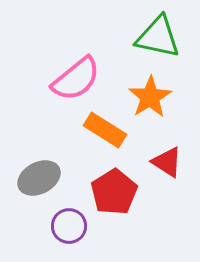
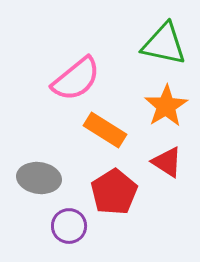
green triangle: moved 6 px right, 7 px down
orange star: moved 16 px right, 9 px down
gray ellipse: rotated 36 degrees clockwise
